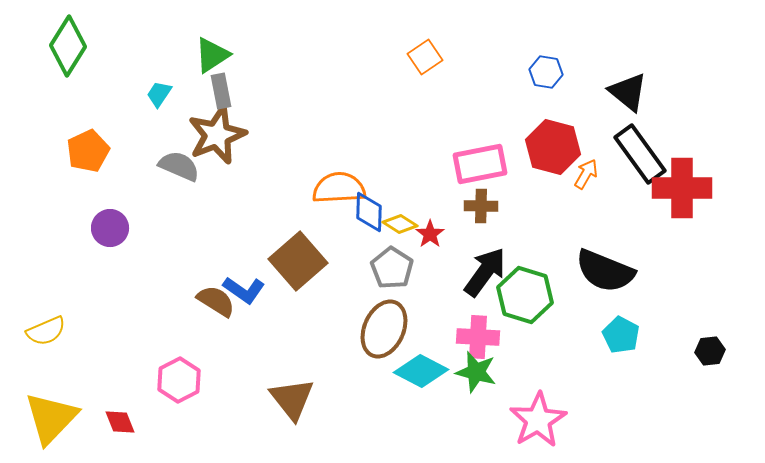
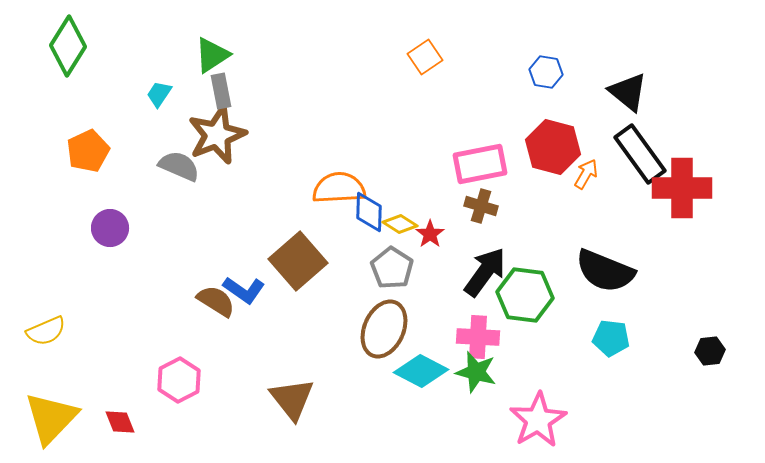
brown cross: rotated 16 degrees clockwise
green hexagon: rotated 10 degrees counterclockwise
cyan pentagon: moved 10 px left, 3 px down; rotated 21 degrees counterclockwise
